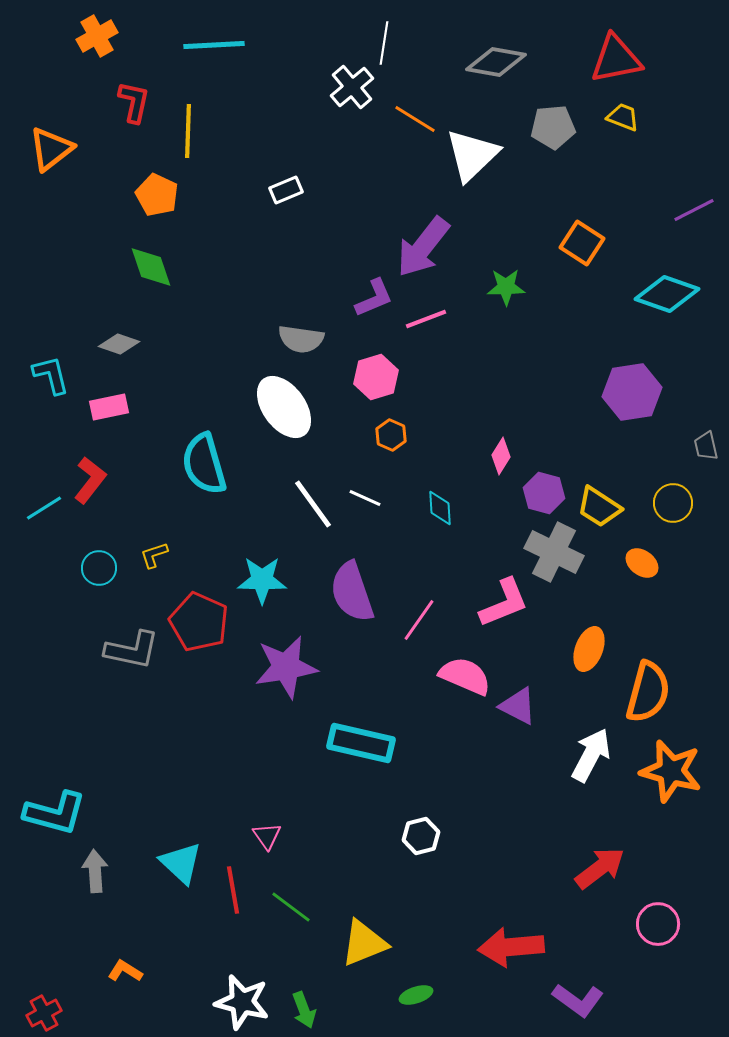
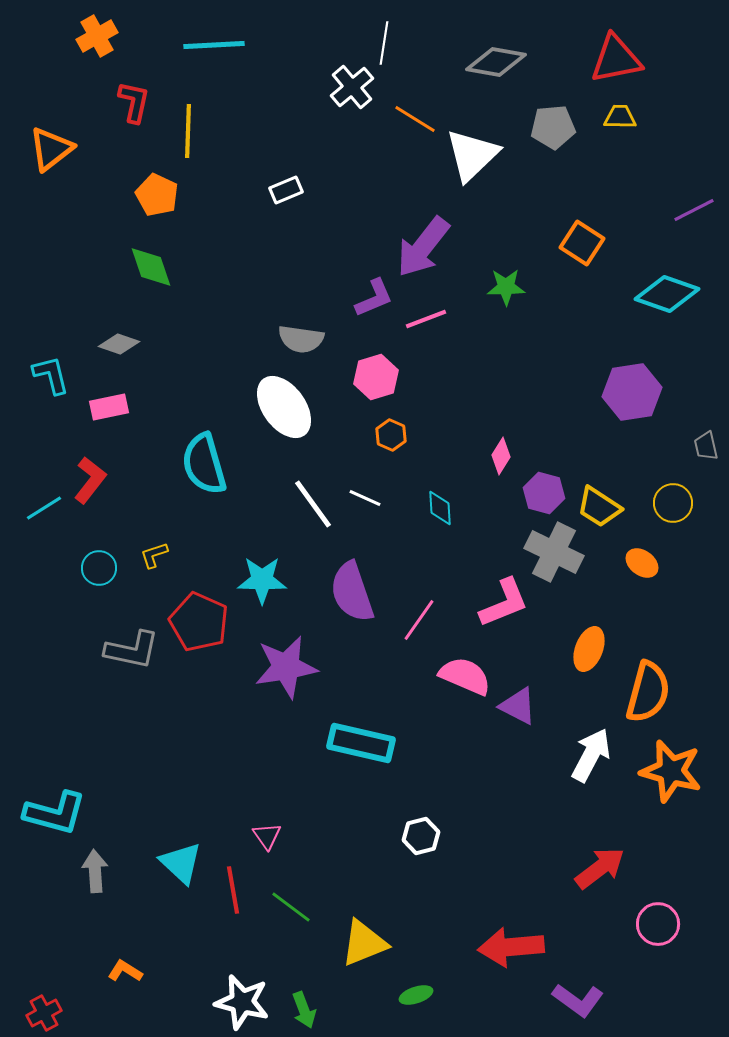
yellow trapezoid at (623, 117): moved 3 px left; rotated 20 degrees counterclockwise
